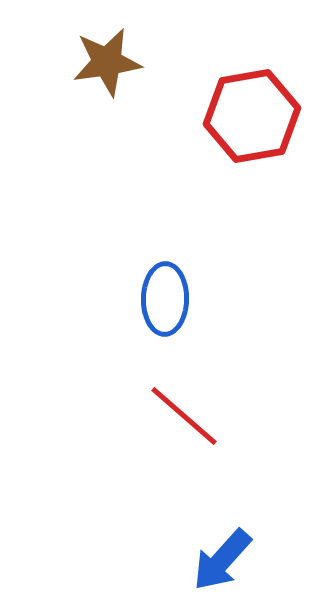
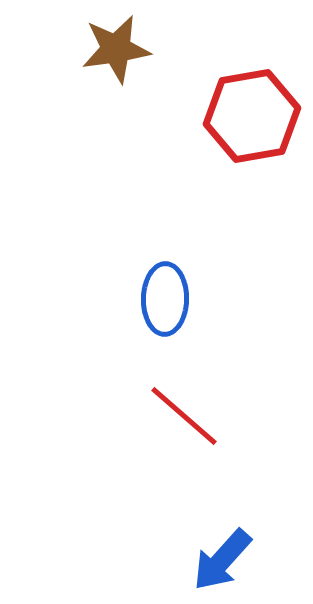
brown star: moved 9 px right, 13 px up
